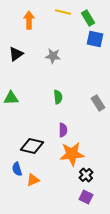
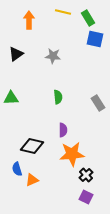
orange triangle: moved 1 px left
